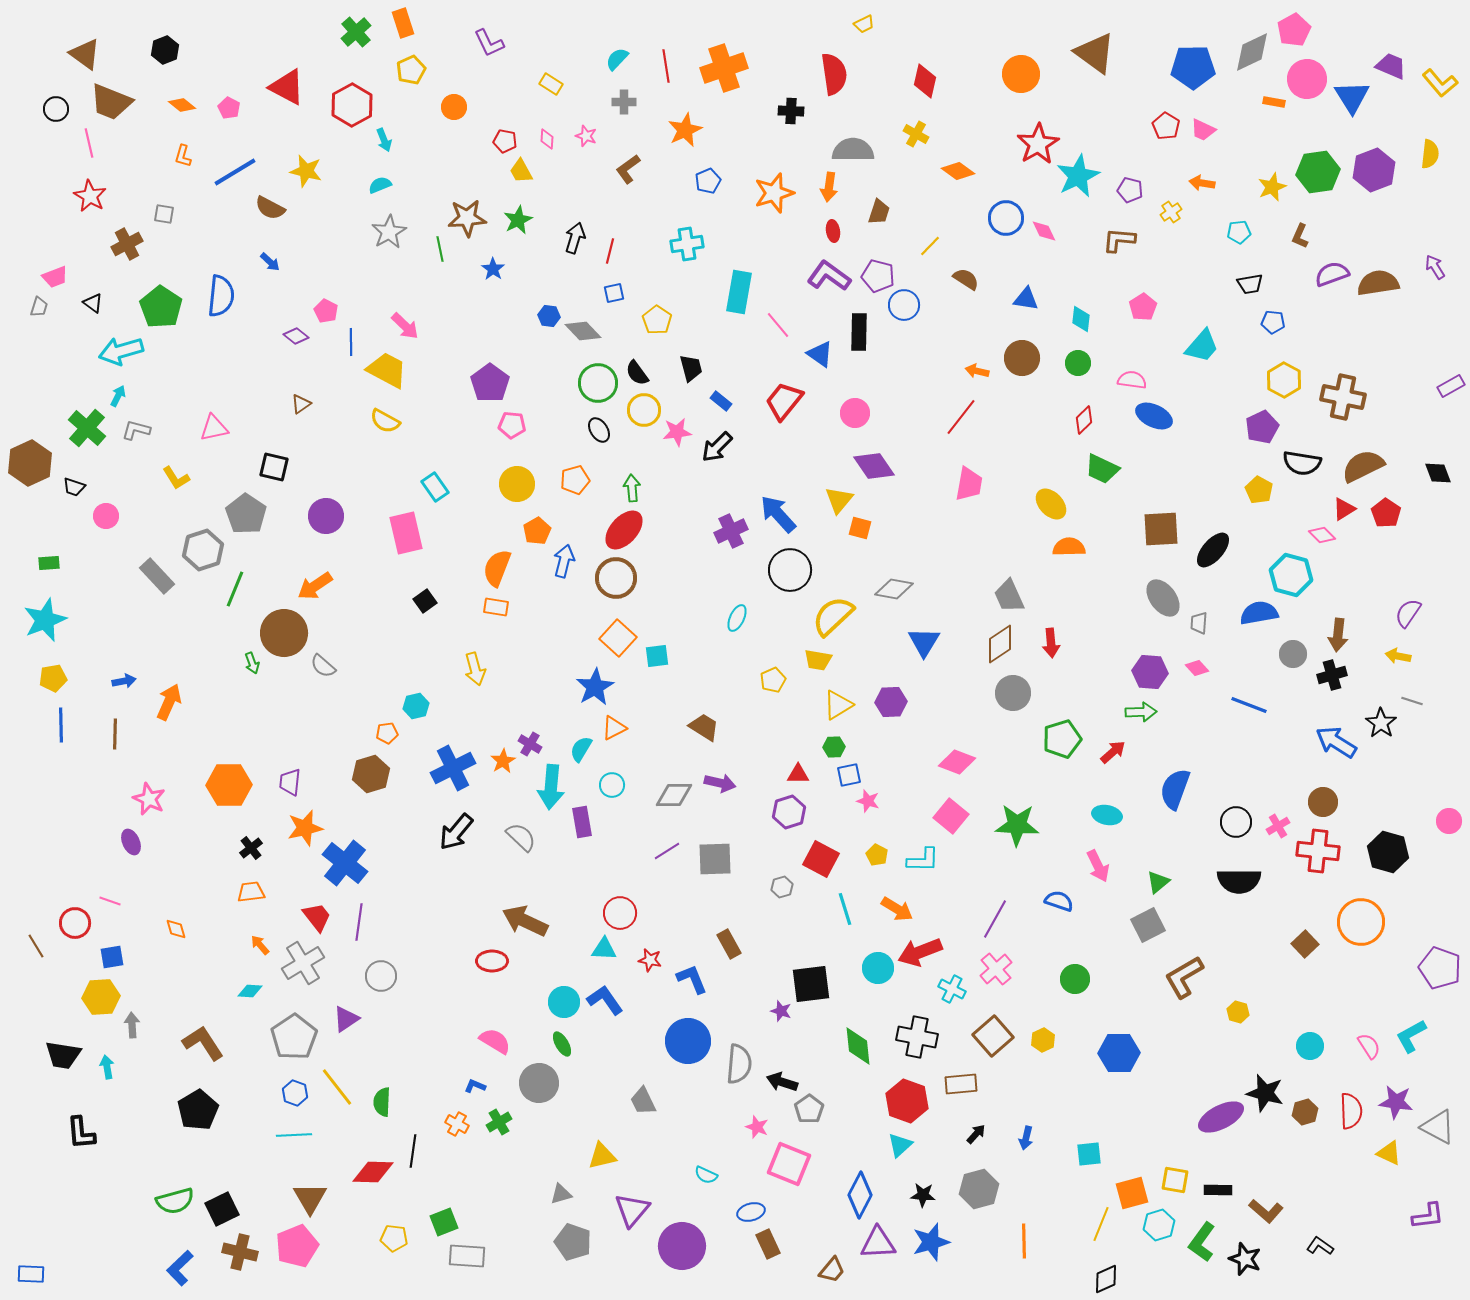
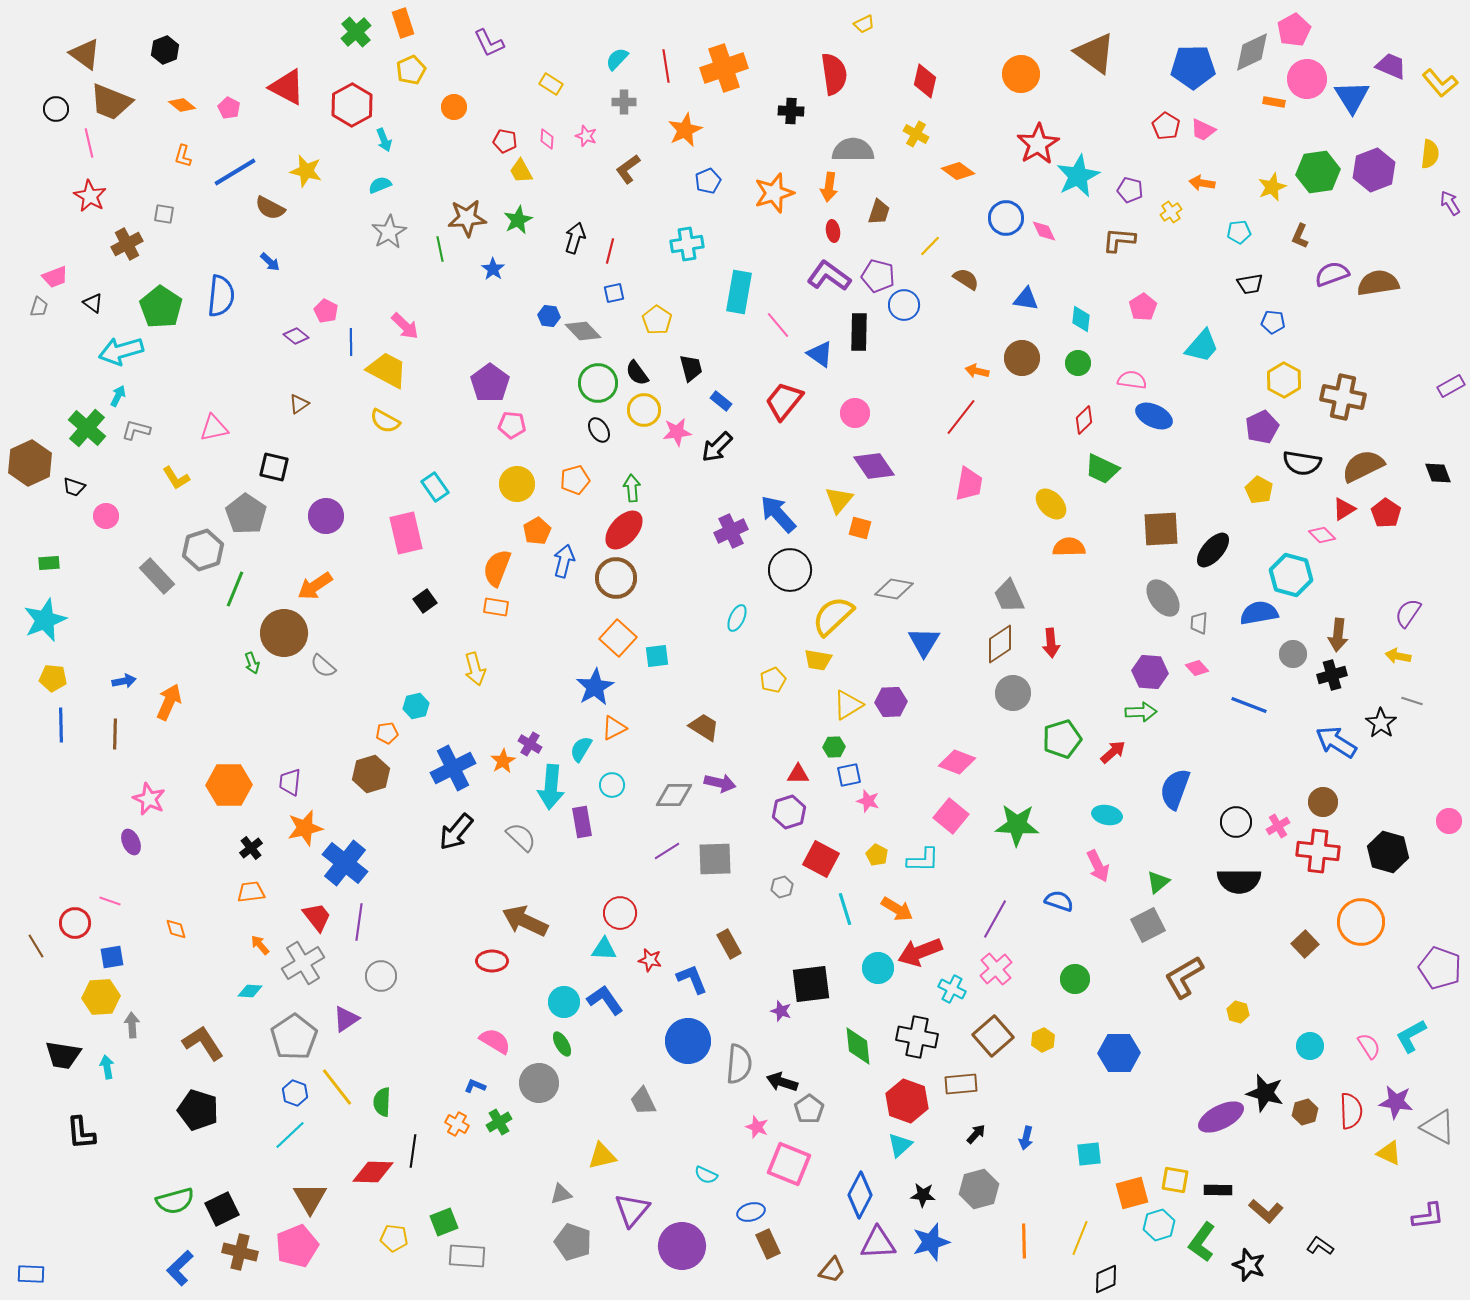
purple arrow at (1435, 267): moved 15 px right, 64 px up
brown triangle at (301, 404): moved 2 px left
yellow pentagon at (53, 678): rotated 16 degrees clockwise
yellow triangle at (838, 705): moved 10 px right
black pentagon at (198, 1110): rotated 24 degrees counterclockwise
cyan line at (294, 1135): moved 4 px left; rotated 40 degrees counterclockwise
yellow line at (1101, 1224): moved 21 px left, 14 px down
black star at (1245, 1259): moved 4 px right, 6 px down
